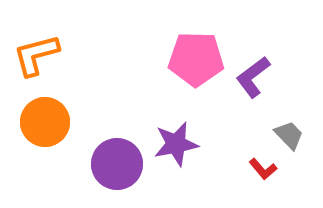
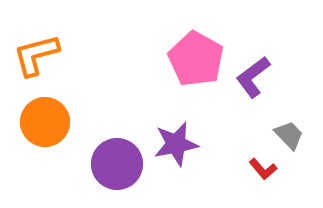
pink pentagon: rotated 28 degrees clockwise
